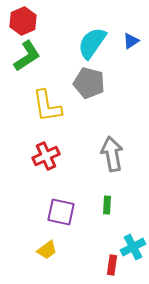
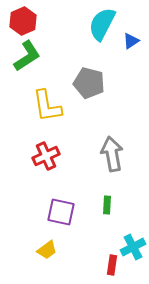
cyan semicircle: moved 10 px right, 19 px up; rotated 8 degrees counterclockwise
